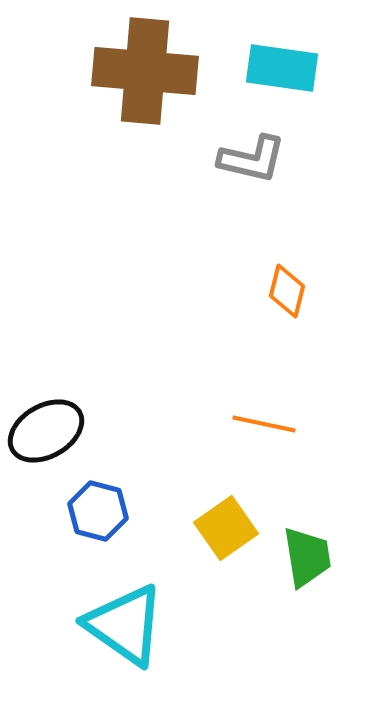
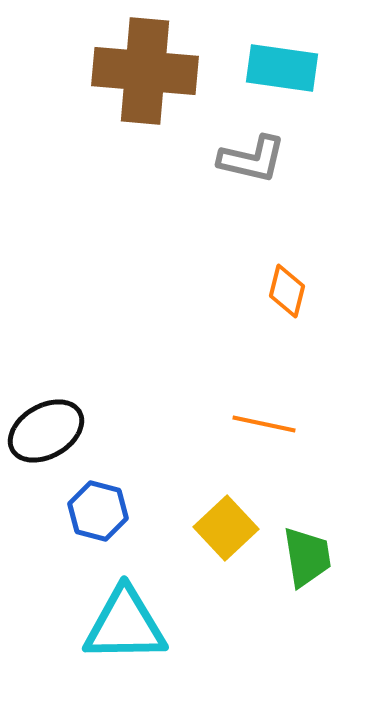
yellow square: rotated 8 degrees counterclockwise
cyan triangle: rotated 36 degrees counterclockwise
